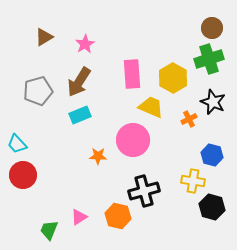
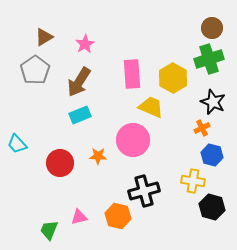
gray pentagon: moved 3 px left, 21 px up; rotated 20 degrees counterclockwise
orange cross: moved 13 px right, 9 px down
red circle: moved 37 px right, 12 px up
pink triangle: rotated 18 degrees clockwise
